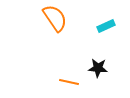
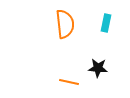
orange semicircle: moved 10 px right, 6 px down; rotated 28 degrees clockwise
cyan rectangle: moved 3 px up; rotated 54 degrees counterclockwise
